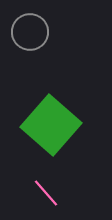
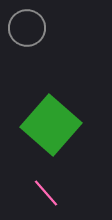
gray circle: moved 3 px left, 4 px up
